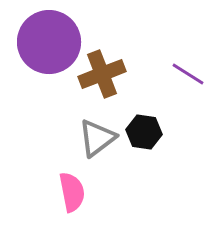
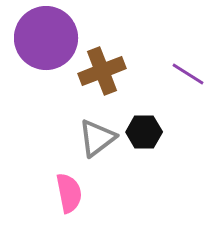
purple circle: moved 3 px left, 4 px up
brown cross: moved 3 px up
black hexagon: rotated 8 degrees counterclockwise
pink semicircle: moved 3 px left, 1 px down
